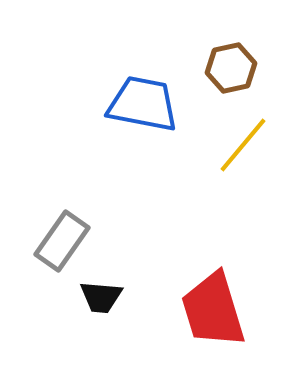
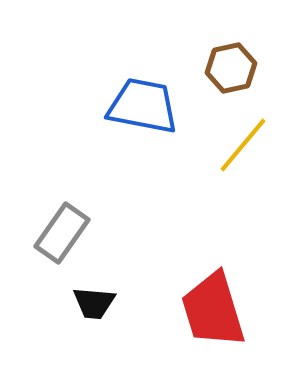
blue trapezoid: moved 2 px down
gray rectangle: moved 8 px up
black trapezoid: moved 7 px left, 6 px down
